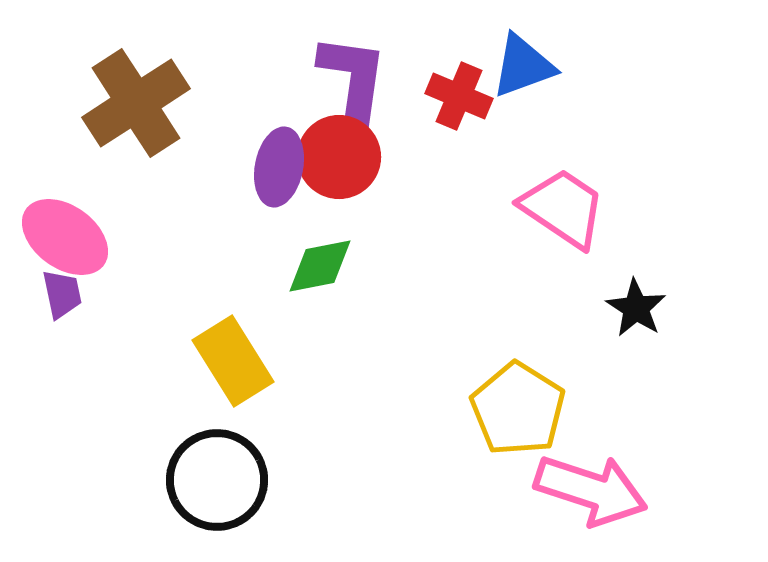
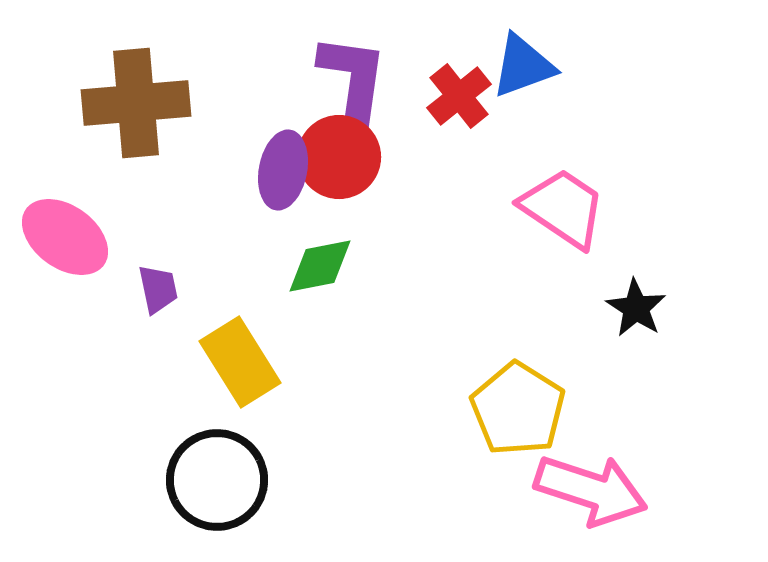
red cross: rotated 28 degrees clockwise
brown cross: rotated 28 degrees clockwise
purple ellipse: moved 4 px right, 3 px down
purple trapezoid: moved 96 px right, 5 px up
yellow rectangle: moved 7 px right, 1 px down
